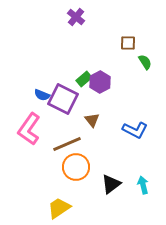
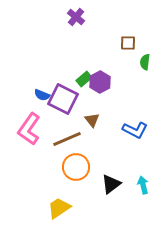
green semicircle: rotated 140 degrees counterclockwise
brown line: moved 5 px up
